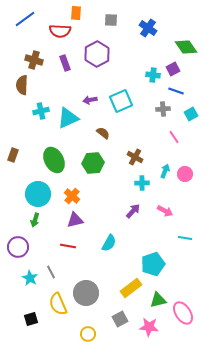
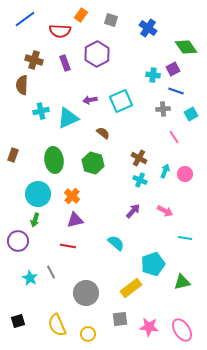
orange rectangle at (76, 13): moved 5 px right, 2 px down; rotated 32 degrees clockwise
gray square at (111, 20): rotated 16 degrees clockwise
brown cross at (135, 157): moved 4 px right, 1 px down
green ellipse at (54, 160): rotated 20 degrees clockwise
green hexagon at (93, 163): rotated 20 degrees clockwise
cyan cross at (142, 183): moved 2 px left, 3 px up; rotated 24 degrees clockwise
cyan semicircle at (109, 243): moved 7 px right; rotated 78 degrees counterclockwise
purple circle at (18, 247): moved 6 px up
green triangle at (158, 300): moved 24 px right, 18 px up
yellow semicircle at (58, 304): moved 1 px left, 21 px down
pink ellipse at (183, 313): moved 1 px left, 17 px down
black square at (31, 319): moved 13 px left, 2 px down
gray square at (120, 319): rotated 21 degrees clockwise
